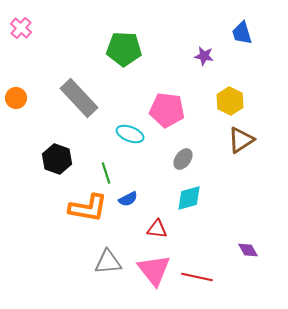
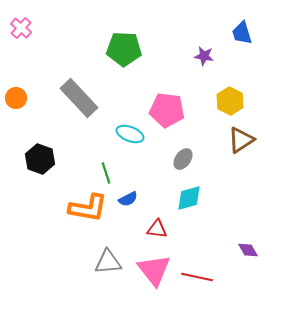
black hexagon: moved 17 px left
